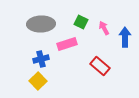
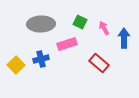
green square: moved 1 px left
blue arrow: moved 1 px left, 1 px down
red rectangle: moved 1 px left, 3 px up
yellow square: moved 22 px left, 16 px up
